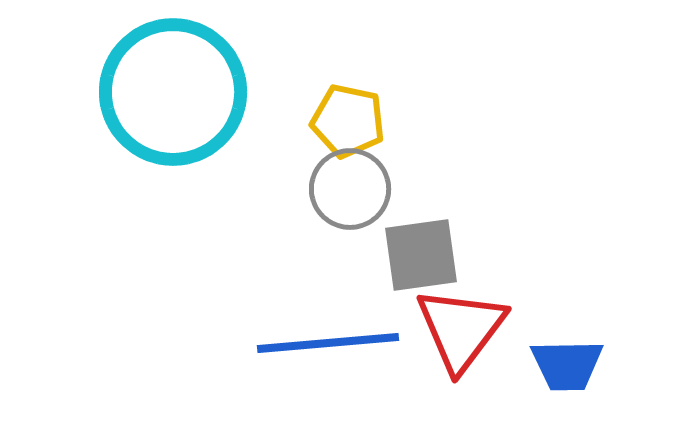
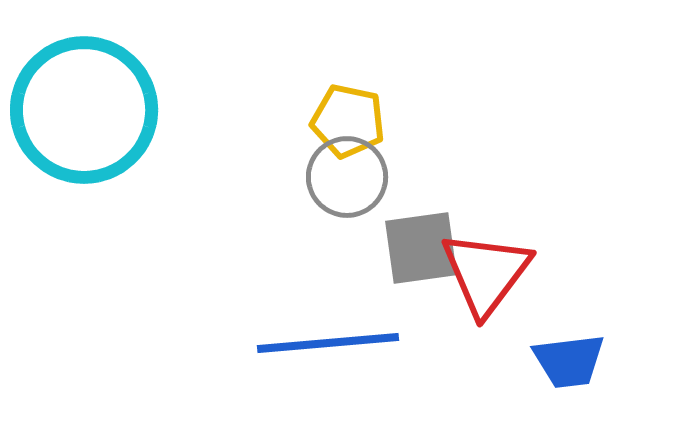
cyan circle: moved 89 px left, 18 px down
gray circle: moved 3 px left, 12 px up
gray square: moved 7 px up
red triangle: moved 25 px right, 56 px up
blue trapezoid: moved 2 px right, 4 px up; rotated 6 degrees counterclockwise
